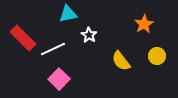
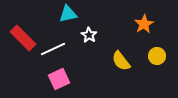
pink square: rotated 20 degrees clockwise
